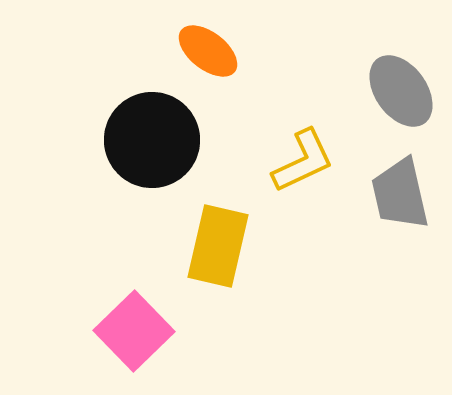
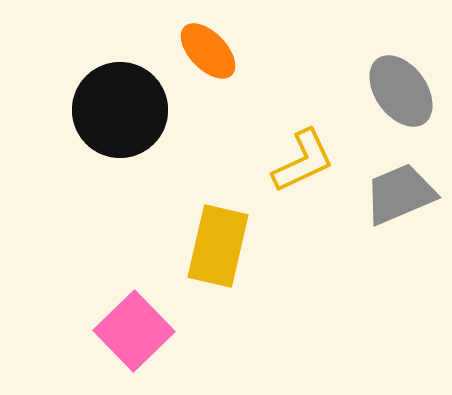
orange ellipse: rotated 8 degrees clockwise
black circle: moved 32 px left, 30 px up
gray trapezoid: rotated 80 degrees clockwise
